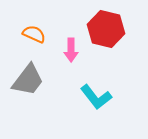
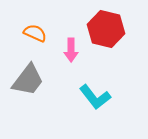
orange semicircle: moved 1 px right, 1 px up
cyan L-shape: moved 1 px left
